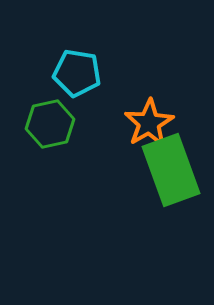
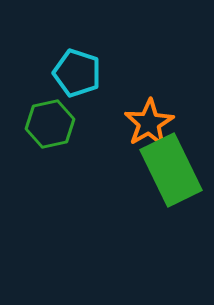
cyan pentagon: rotated 9 degrees clockwise
green rectangle: rotated 6 degrees counterclockwise
